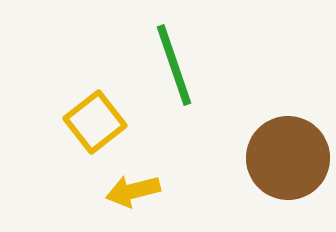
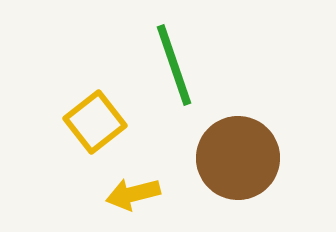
brown circle: moved 50 px left
yellow arrow: moved 3 px down
